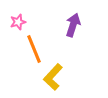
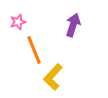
orange line: moved 1 px down
